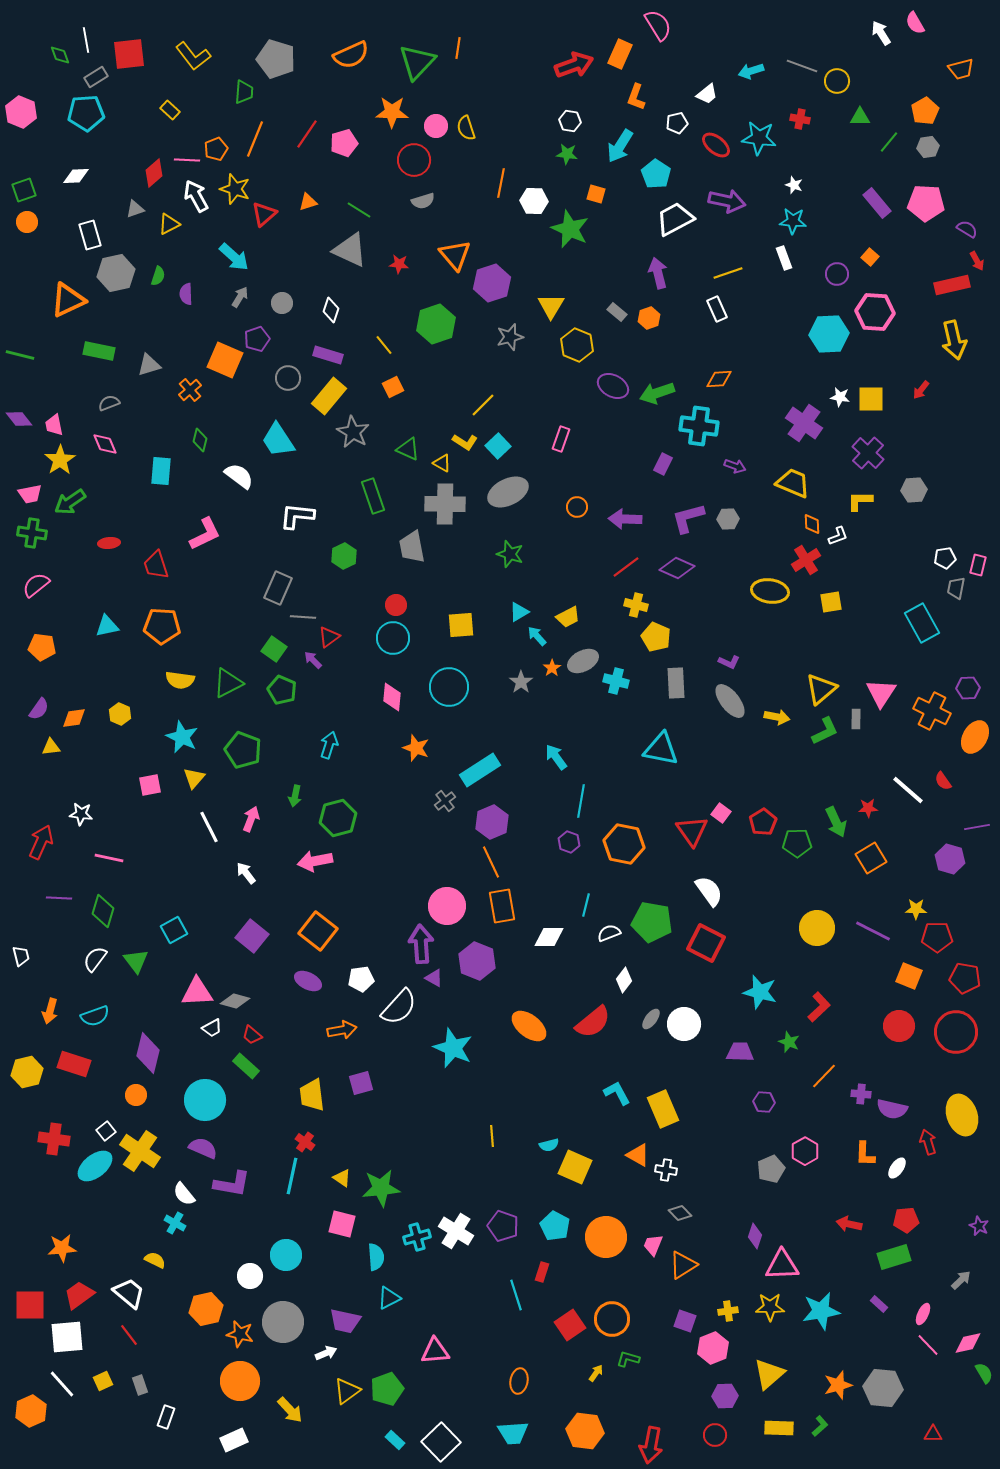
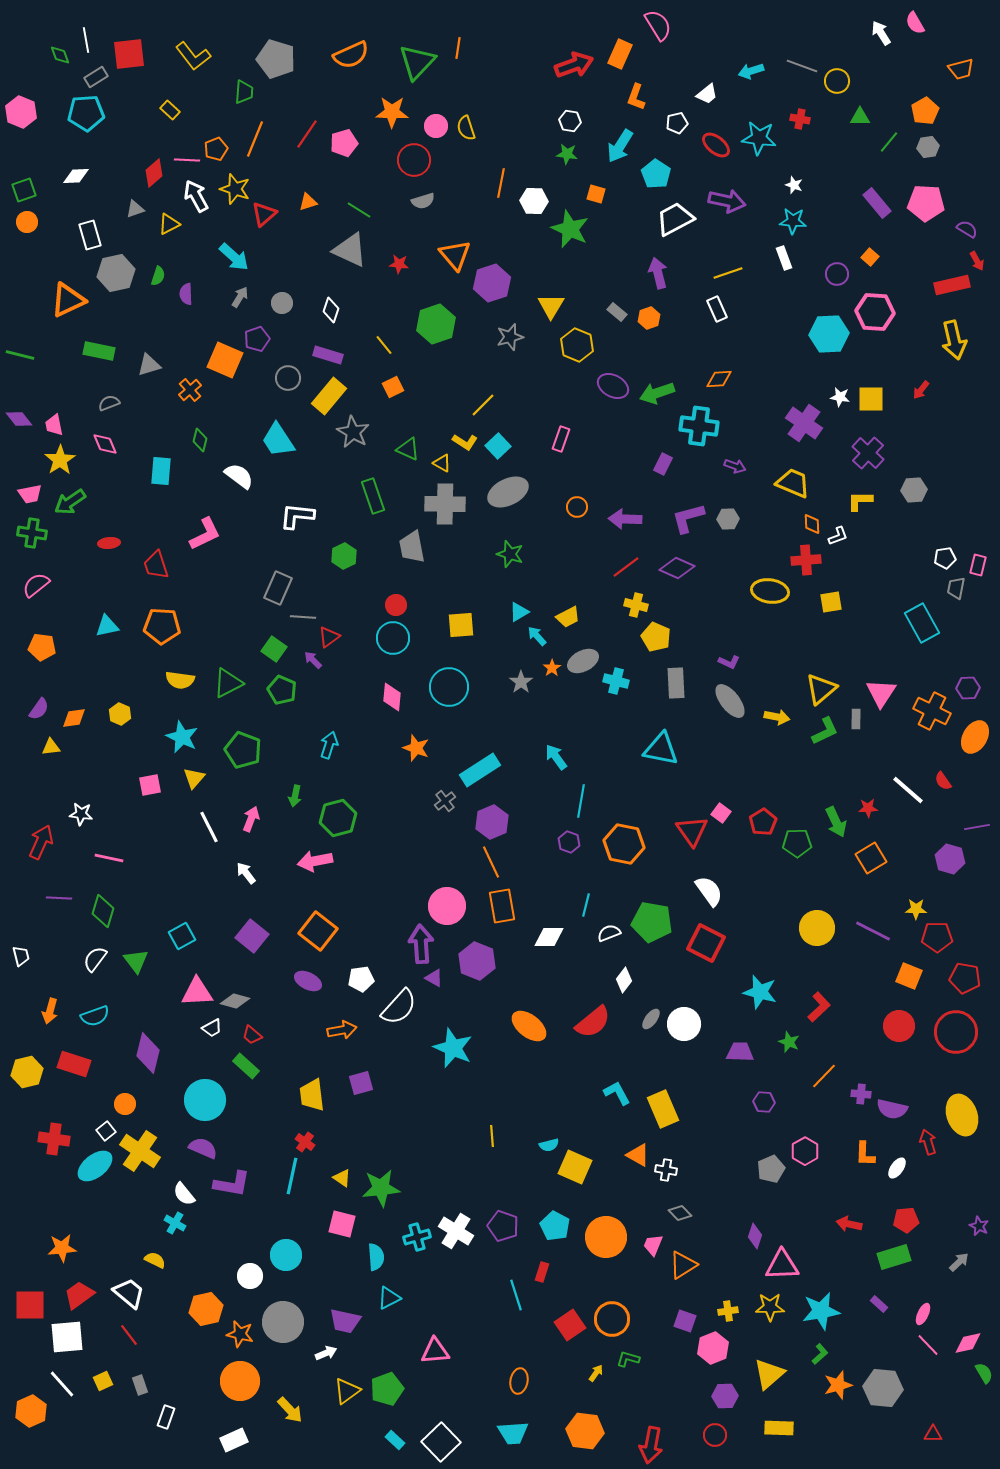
red cross at (806, 560): rotated 28 degrees clockwise
cyan square at (174, 930): moved 8 px right, 6 px down
orange circle at (136, 1095): moved 11 px left, 9 px down
gray arrow at (961, 1280): moved 2 px left, 18 px up
green L-shape at (820, 1426): moved 72 px up
